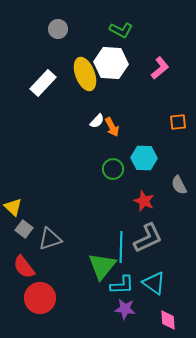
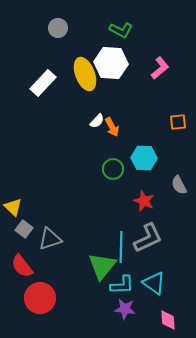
gray circle: moved 1 px up
red semicircle: moved 2 px left, 1 px up
